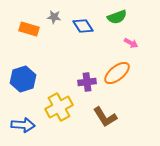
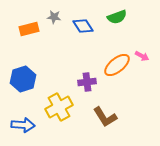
orange rectangle: rotated 30 degrees counterclockwise
pink arrow: moved 11 px right, 13 px down
orange ellipse: moved 8 px up
